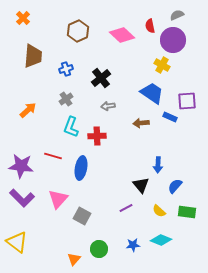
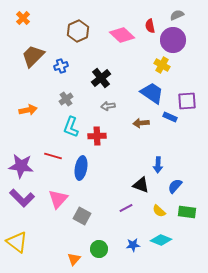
brown trapezoid: rotated 140 degrees counterclockwise
blue cross: moved 5 px left, 3 px up
orange arrow: rotated 30 degrees clockwise
black triangle: rotated 30 degrees counterclockwise
